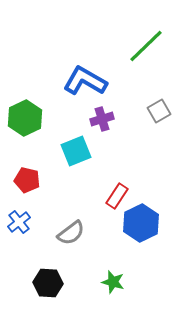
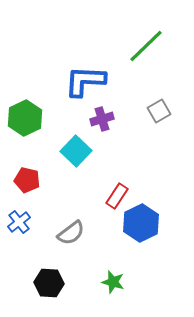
blue L-shape: rotated 27 degrees counterclockwise
cyan square: rotated 24 degrees counterclockwise
black hexagon: moved 1 px right
